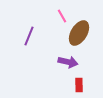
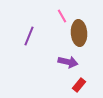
brown ellipse: rotated 35 degrees counterclockwise
red rectangle: rotated 40 degrees clockwise
